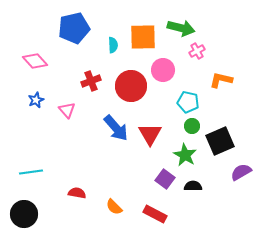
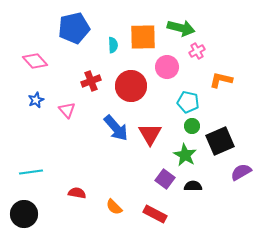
pink circle: moved 4 px right, 3 px up
